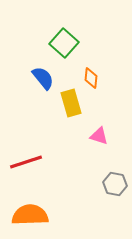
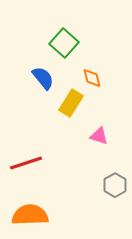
orange diamond: moved 1 px right; rotated 20 degrees counterclockwise
yellow rectangle: rotated 48 degrees clockwise
red line: moved 1 px down
gray hexagon: moved 1 px down; rotated 20 degrees clockwise
